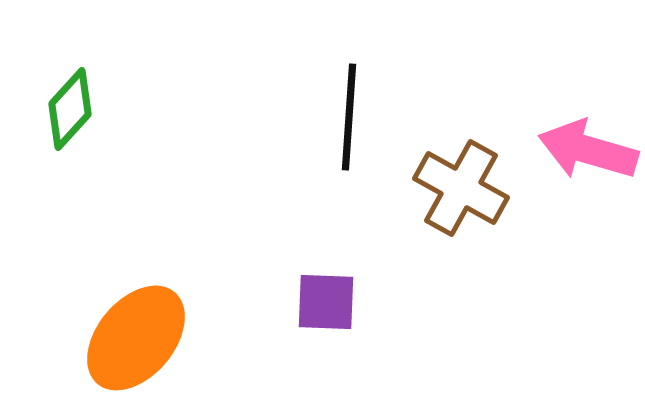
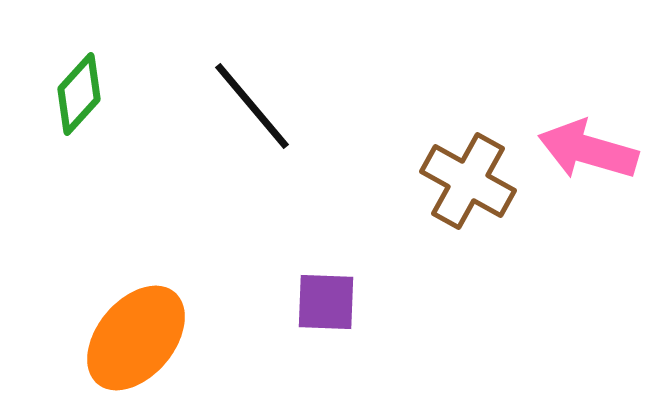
green diamond: moved 9 px right, 15 px up
black line: moved 97 px left, 11 px up; rotated 44 degrees counterclockwise
brown cross: moved 7 px right, 7 px up
